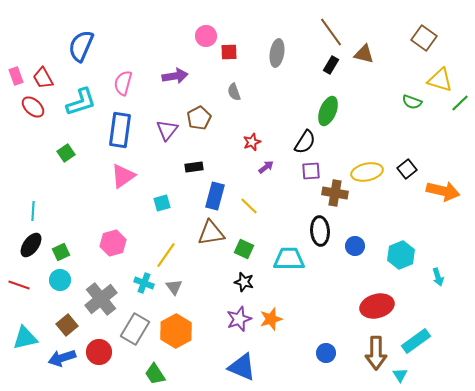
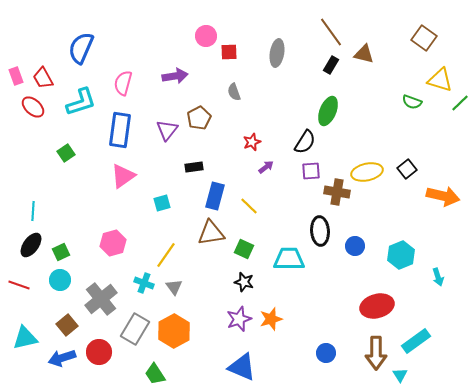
blue semicircle at (81, 46): moved 2 px down
orange arrow at (443, 191): moved 5 px down
brown cross at (335, 193): moved 2 px right, 1 px up
orange hexagon at (176, 331): moved 2 px left
